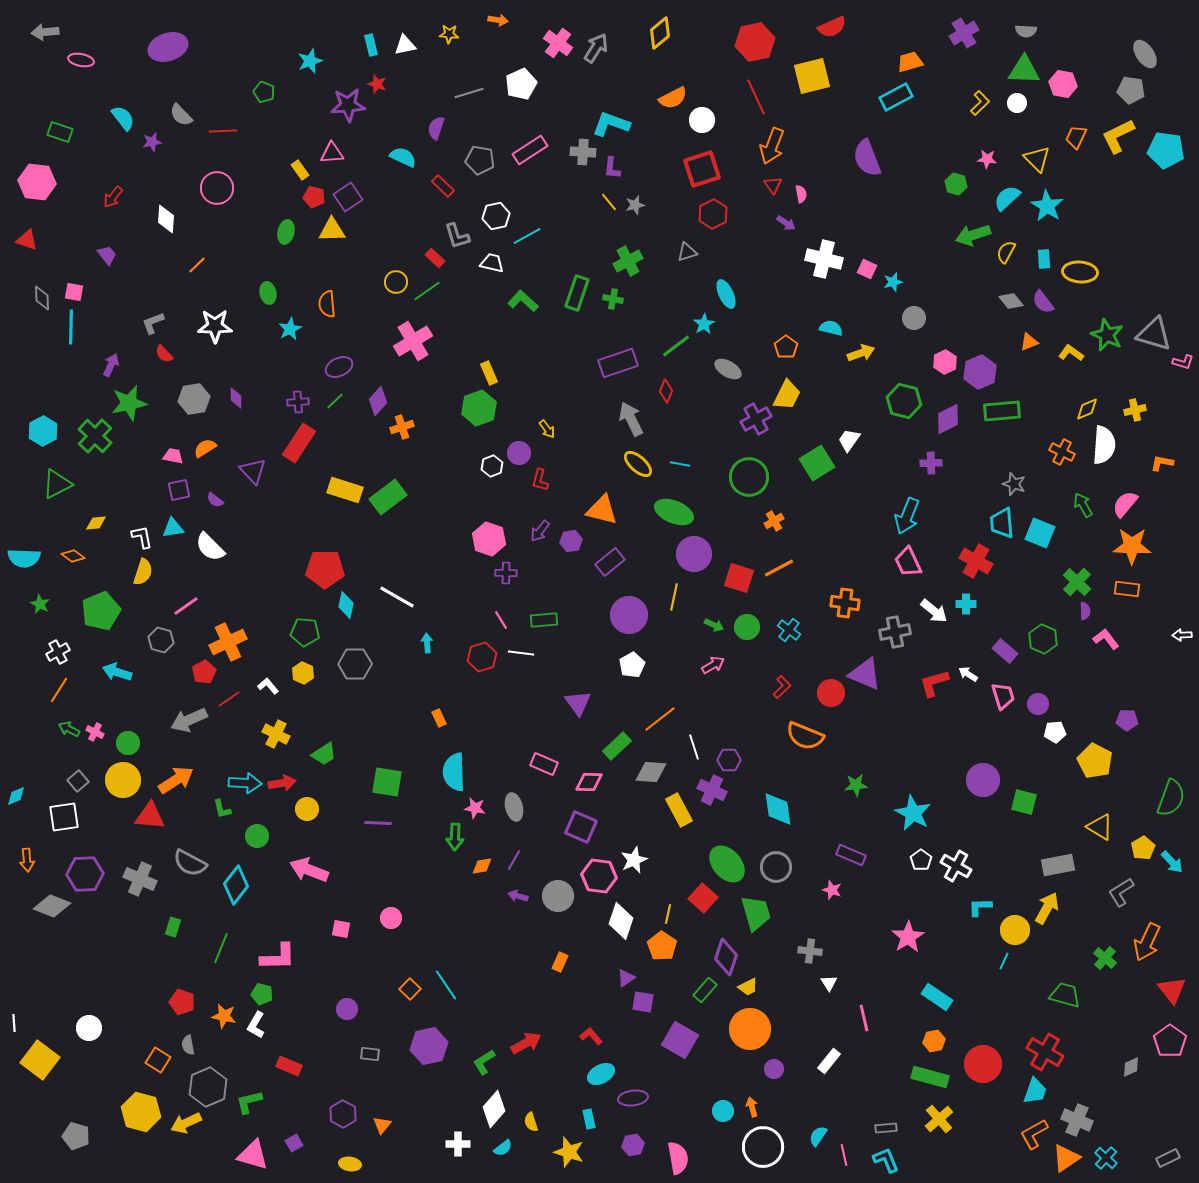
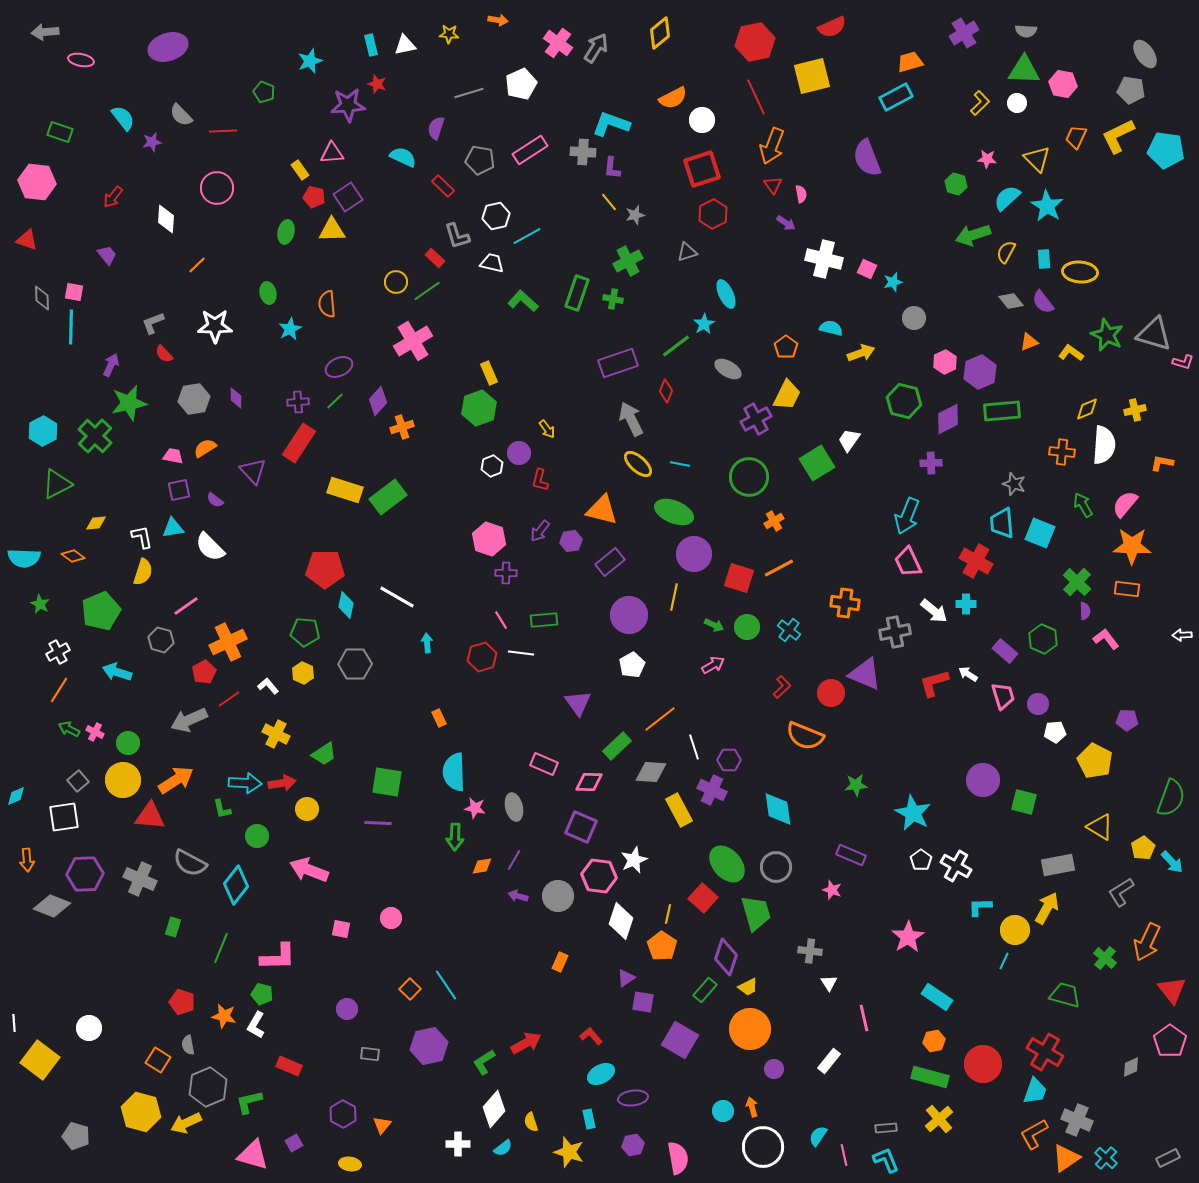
gray star at (635, 205): moved 10 px down
orange cross at (1062, 452): rotated 20 degrees counterclockwise
